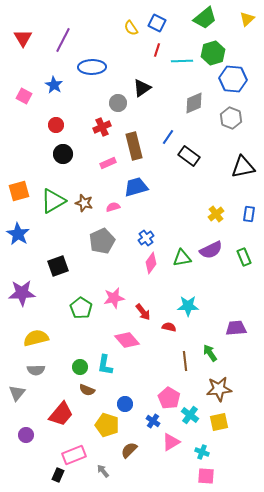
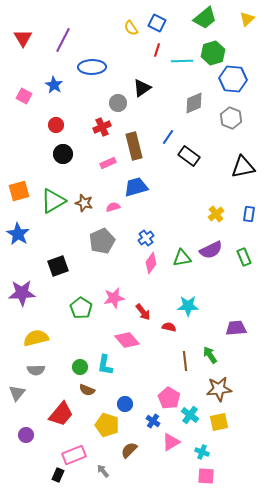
green arrow at (210, 353): moved 2 px down
